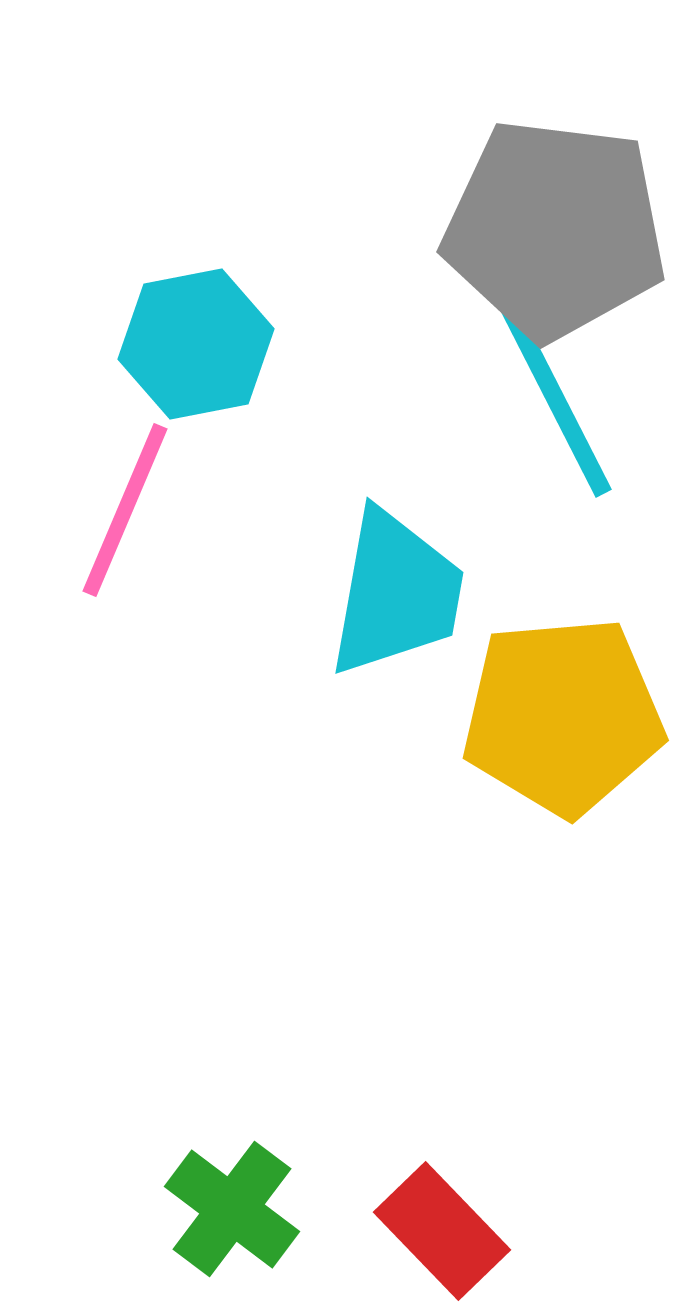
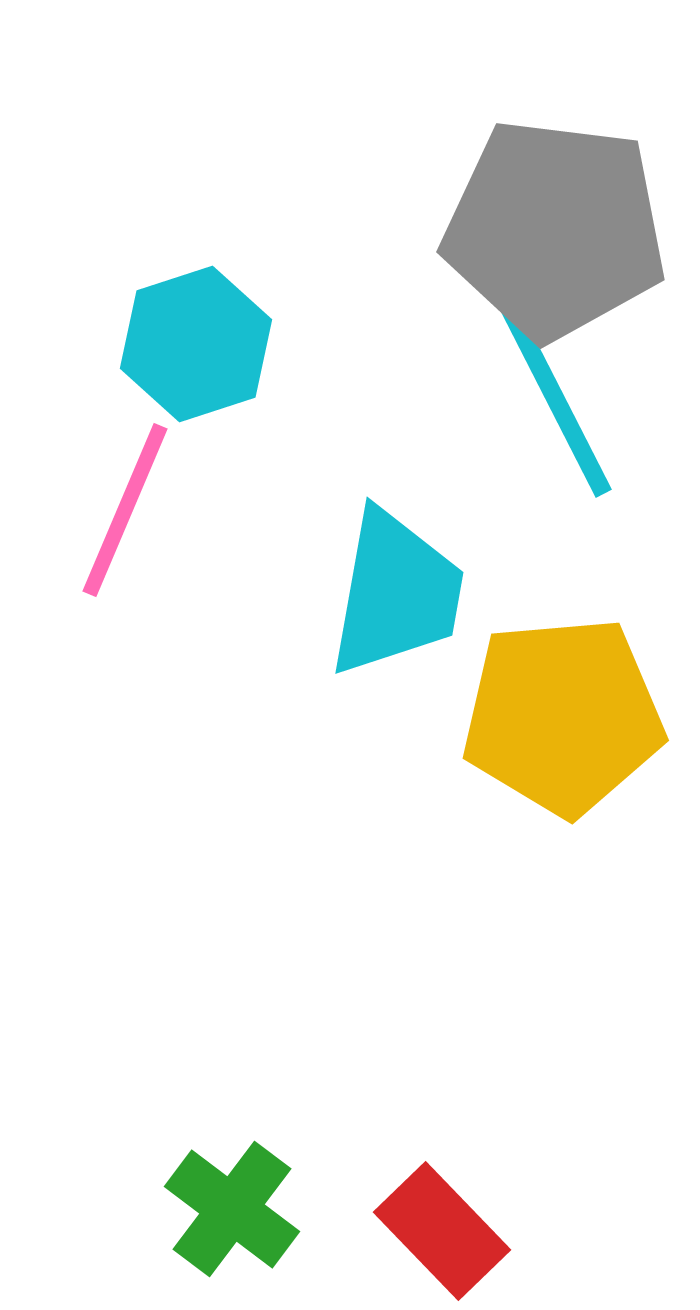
cyan hexagon: rotated 7 degrees counterclockwise
